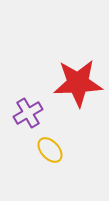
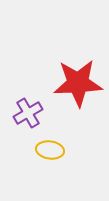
yellow ellipse: rotated 40 degrees counterclockwise
